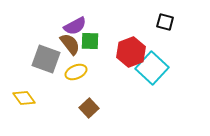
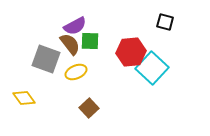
red hexagon: rotated 16 degrees clockwise
